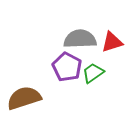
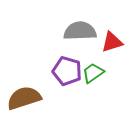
gray semicircle: moved 8 px up
purple pentagon: moved 4 px down; rotated 12 degrees counterclockwise
